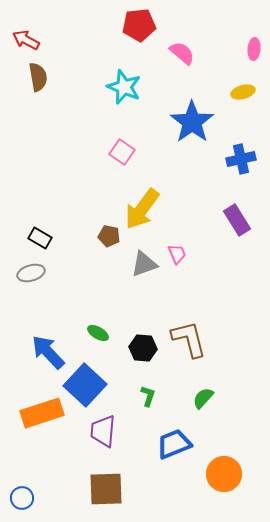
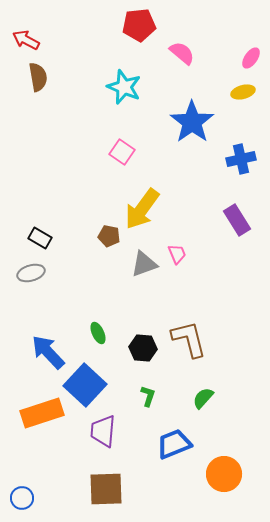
pink ellipse: moved 3 px left, 9 px down; rotated 30 degrees clockwise
green ellipse: rotated 35 degrees clockwise
